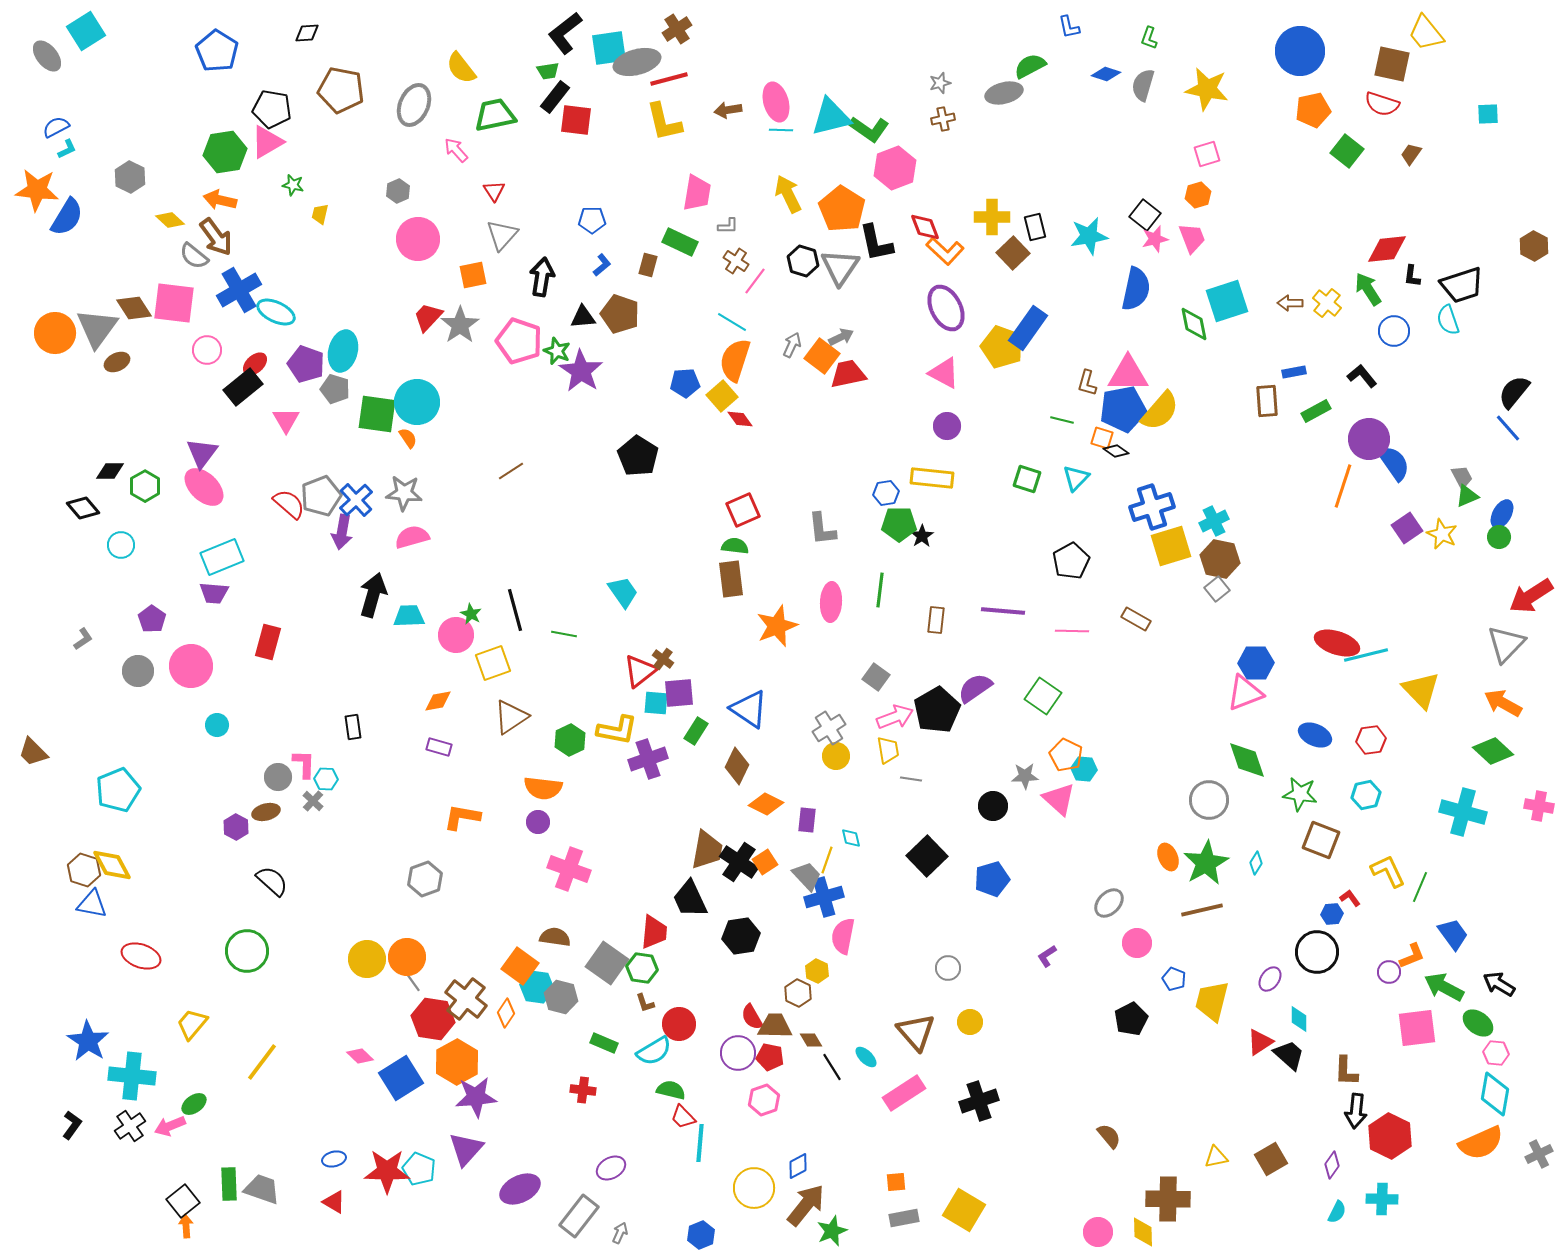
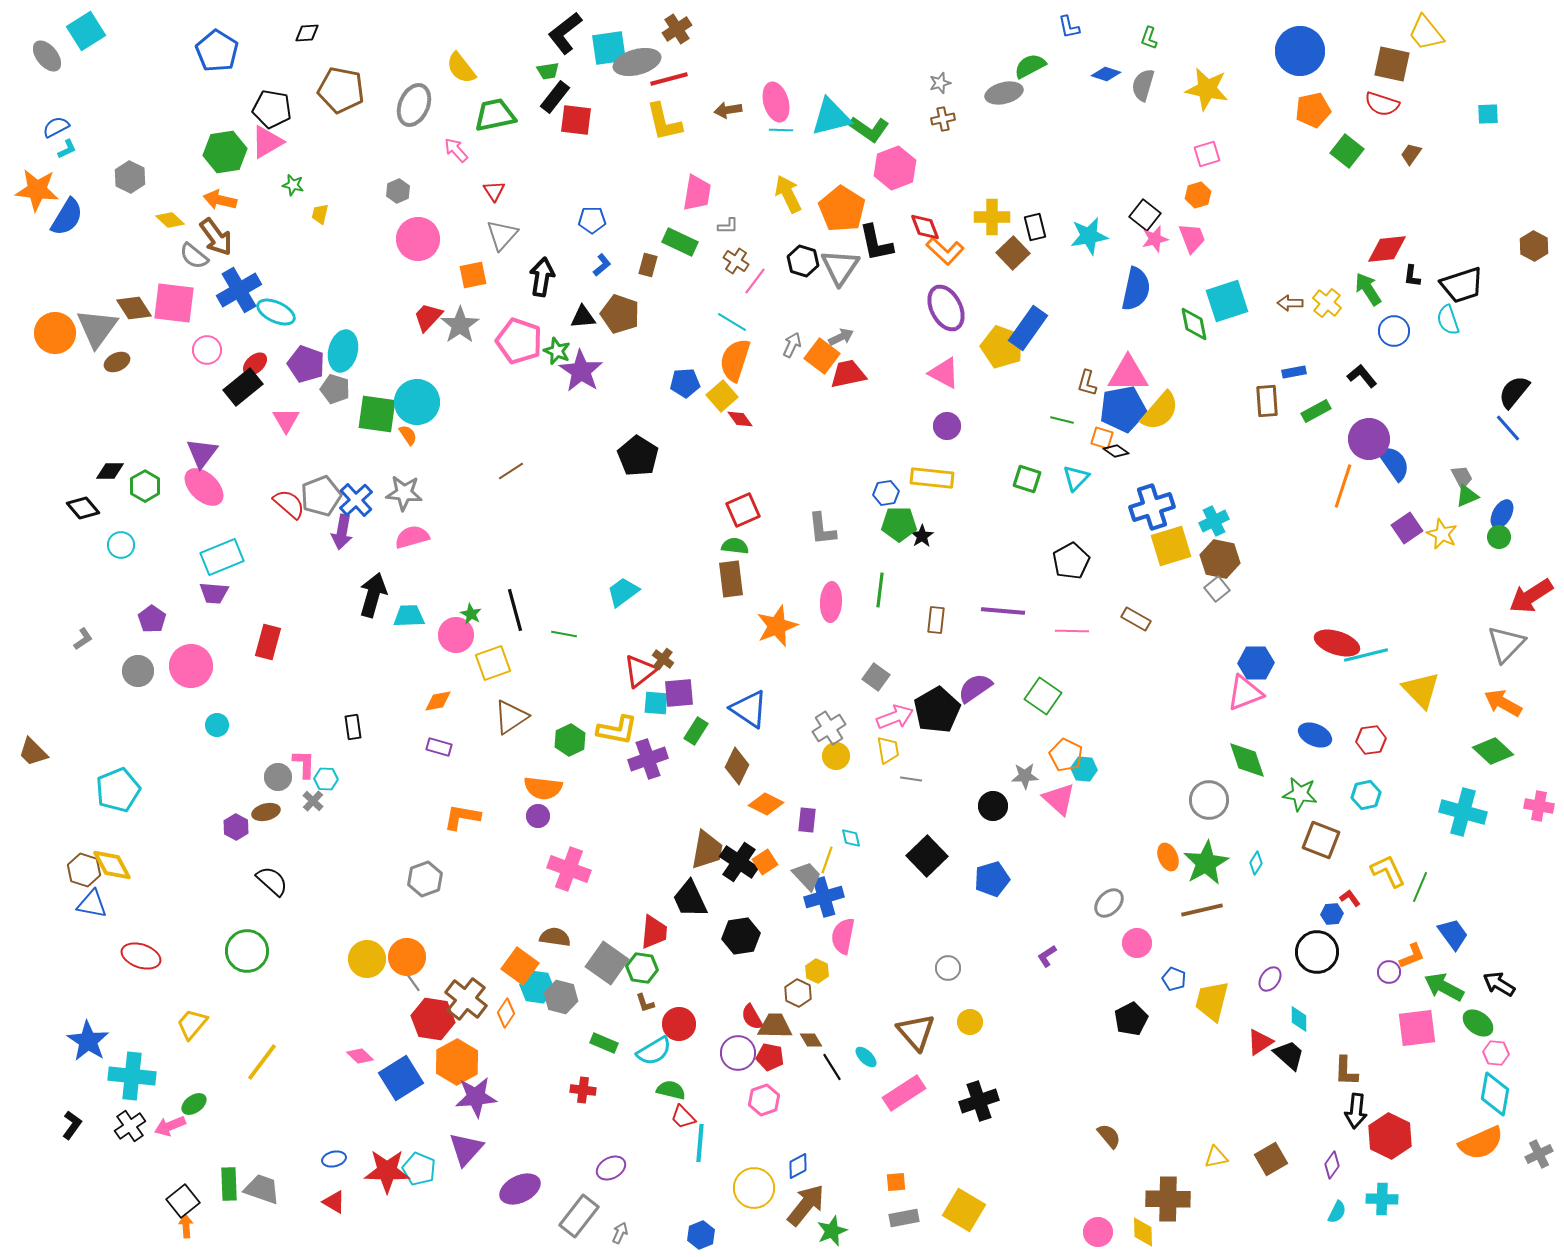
orange semicircle at (408, 438): moved 3 px up
cyan trapezoid at (623, 592): rotated 92 degrees counterclockwise
purple circle at (538, 822): moved 6 px up
